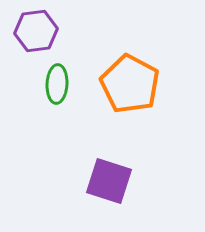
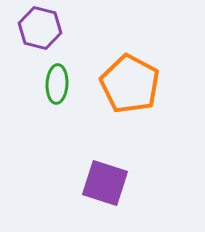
purple hexagon: moved 4 px right, 3 px up; rotated 21 degrees clockwise
purple square: moved 4 px left, 2 px down
